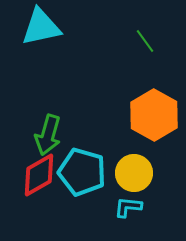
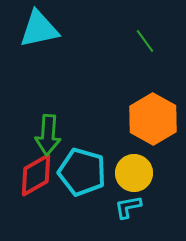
cyan triangle: moved 2 px left, 2 px down
orange hexagon: moved 1 px left, 4 px down
green arrow: rotated 12 degrees counterclockwise
red diamond: moved 3 px left
cyan L-shape: rotated 16 degrees counterclockwise
